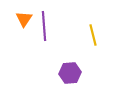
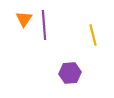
purple line: moved 1 px up
